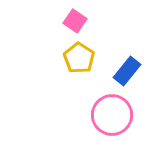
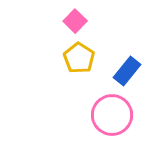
pink square: rotated 10 degrees clockwise
